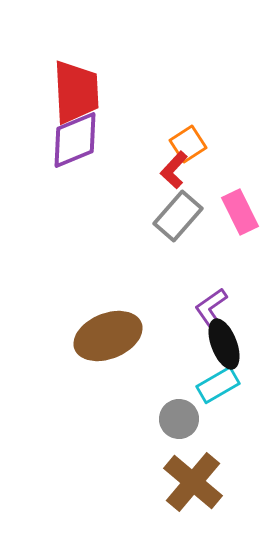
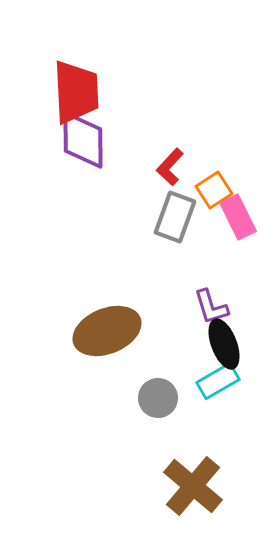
purple diamond: moved 8 px right; rotated 68 degrees counterclockwise
orange square: moved 26 px right, 46 px down
red L-shape: moved 4 px left, 3 px up
pink rectangle: moved 2 px left, 5 px down
gray rectangle: moved 3 px left, 1 px down; rotated 21 degrees counterclockwise
purple L-shape: rotated 72 degrees counterclockwise
brown ellipse: moved 1 px left, 5 px up
cyan rectangle: moved 4 px up
gray circle: moved 21 px left, 21 px up
brown cross: moved 4 px down
